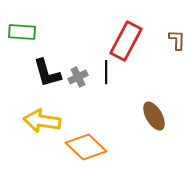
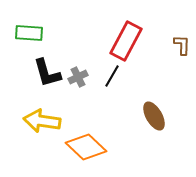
green rectangle: moved 7 px right, 1 px down
brown L-shape: moved 5 px right, 5 px down
black line: moved 6 px right, 4 px down; rotated 30 degrees clockwise
